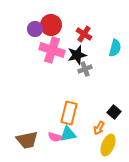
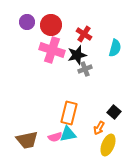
purple circle: moved 8 px left, 7 px up
pink semicircle: rotated 32 degrees counterclockwise
